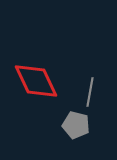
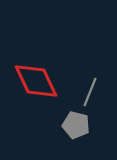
gray line: rotated 12 degrees clockwise
